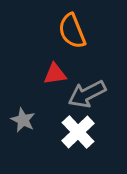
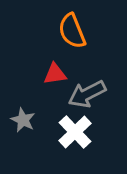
white cross: moved 3 px left
